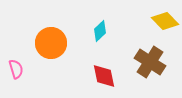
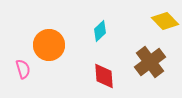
orange circle: moved 2 px left, 2 px down
brown cross: rotated 20 degrees clockwise
pink semicircle: moved 7 px right
red diamond: rotated 8 degrees clockwise
